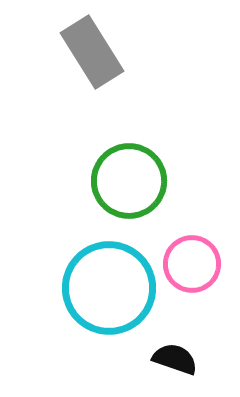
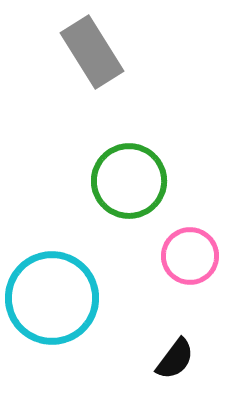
pink circle: moved 2 px left, 8 px up
cyan circle: moved 57 px left, 10 px down
black semicircle: rotated 108 degrees clockwise
